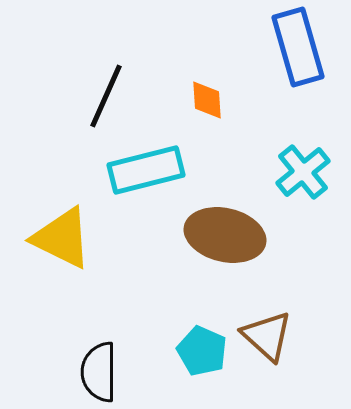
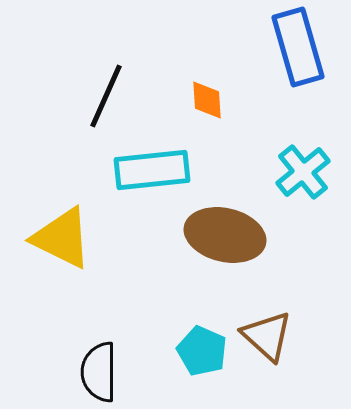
cyan rectangle: moved 6 px right; rotated 8 degrees clockwise
